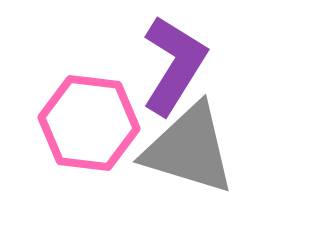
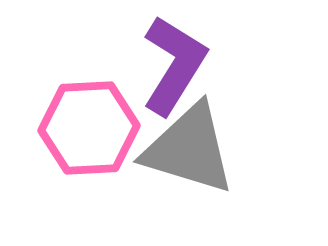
pink hexagon: moved 5 px down; rotated 10 degrees counterclockwise
